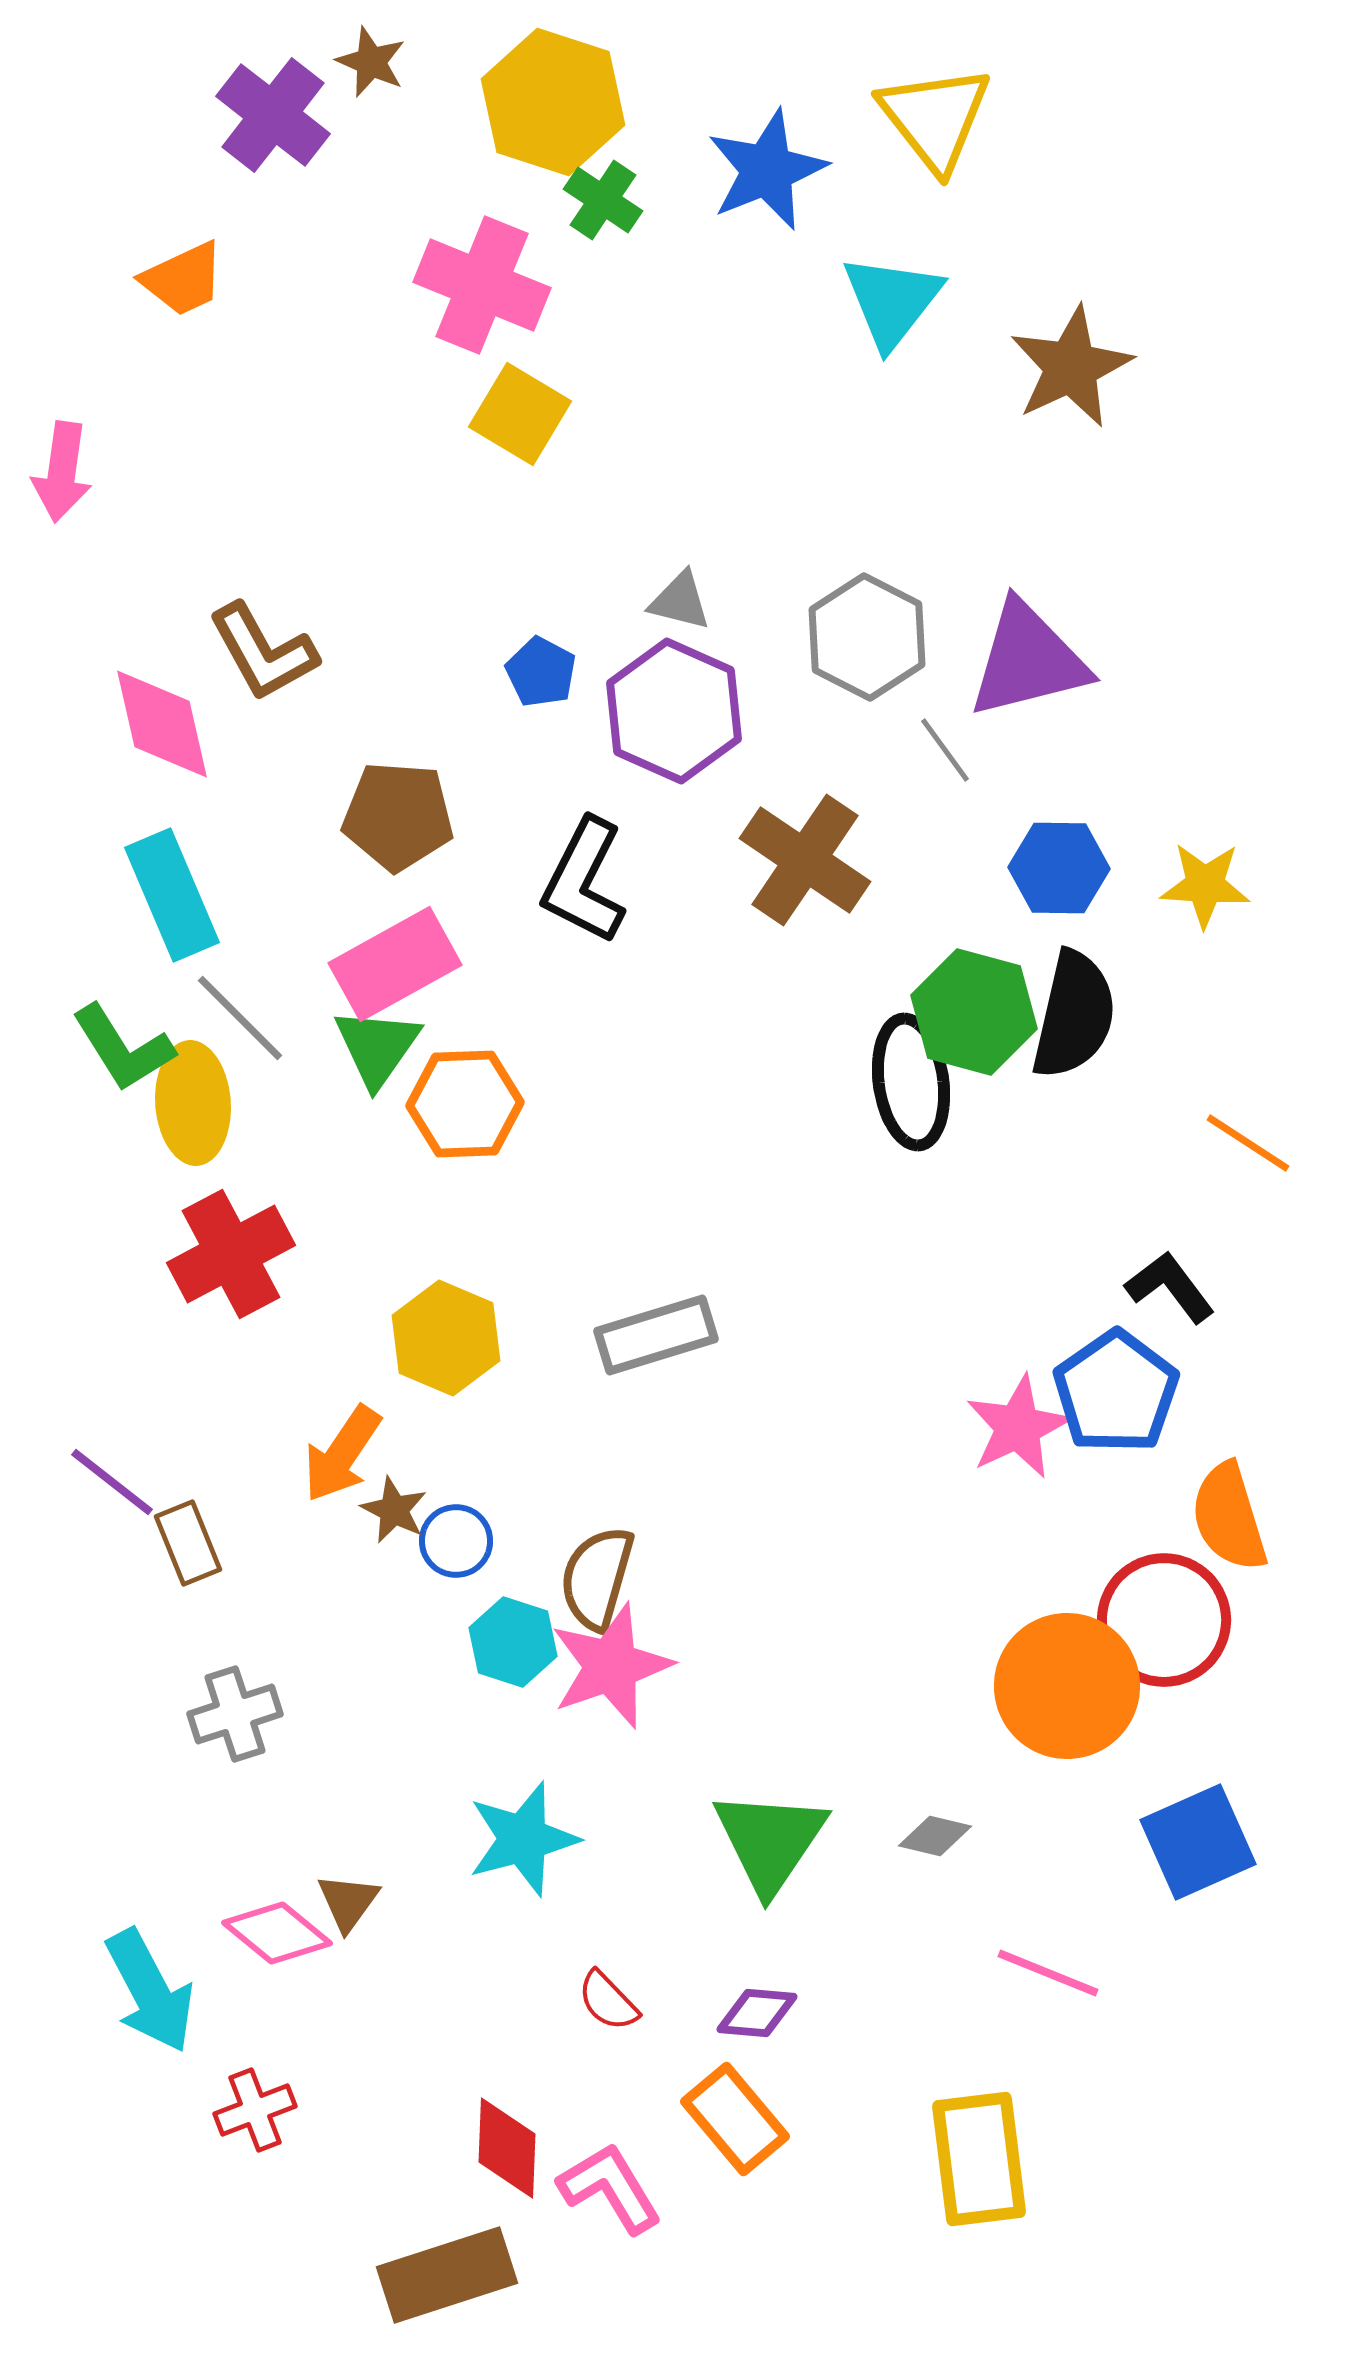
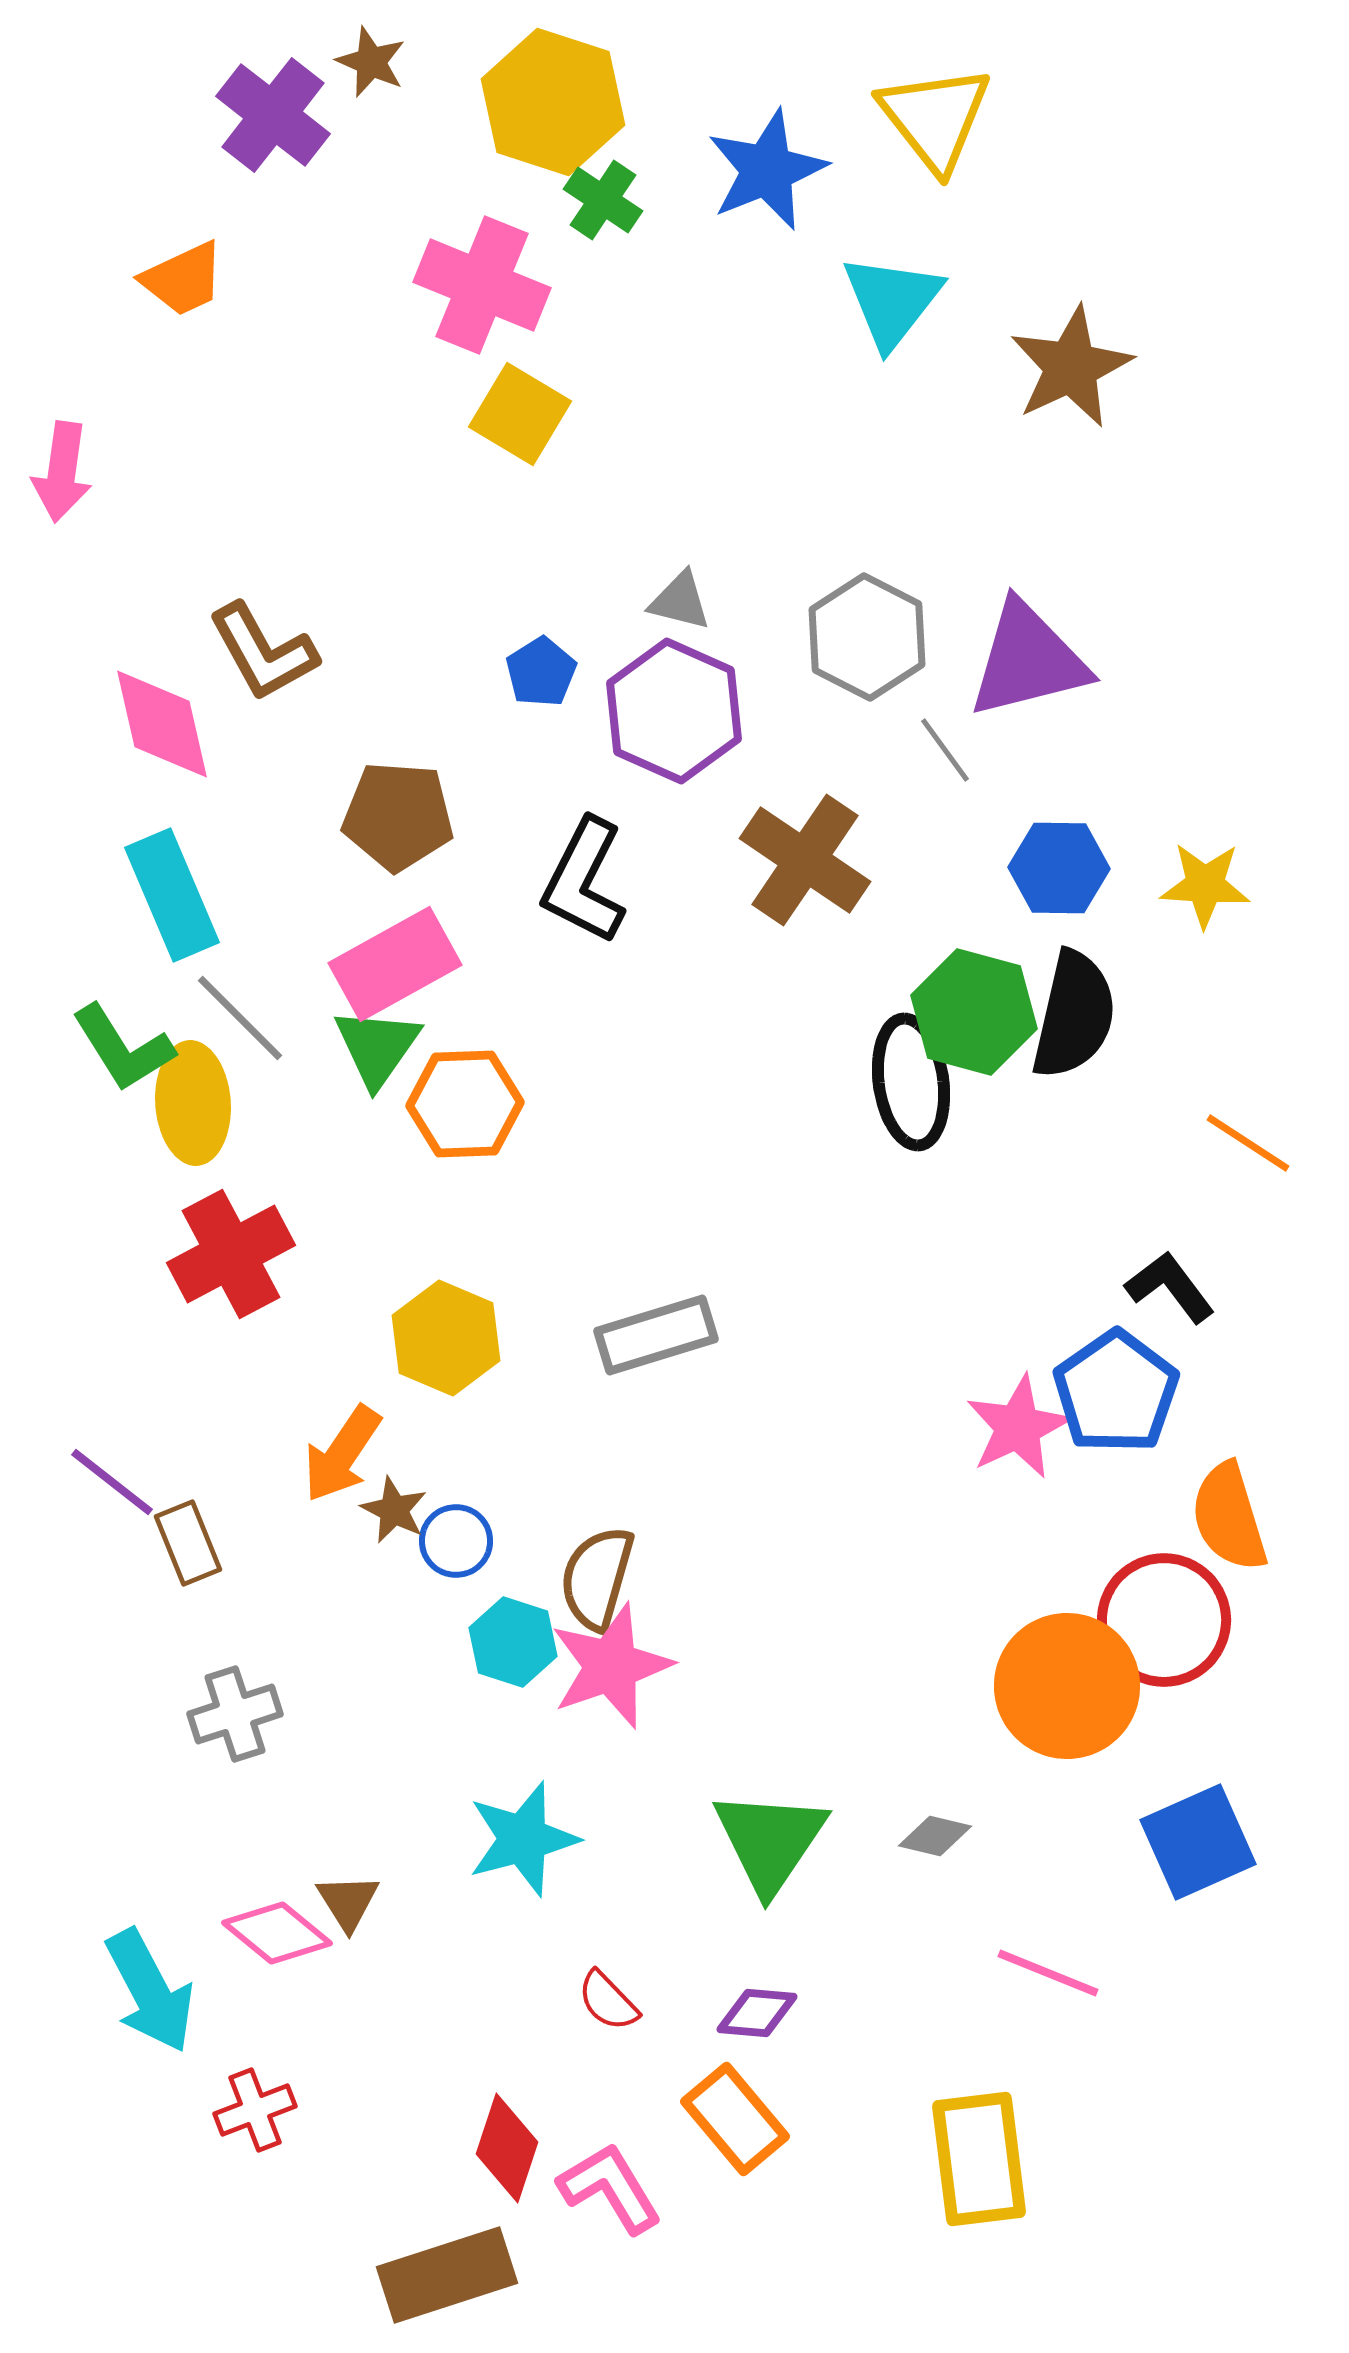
blue pentagon at (541, 672): rotated 12 degrees clockwise
brown triangle at (348, 1902): rotated 8 degrees counterclockwise
red diamond at (507, 2148): rotated 16 degrees clockwise
